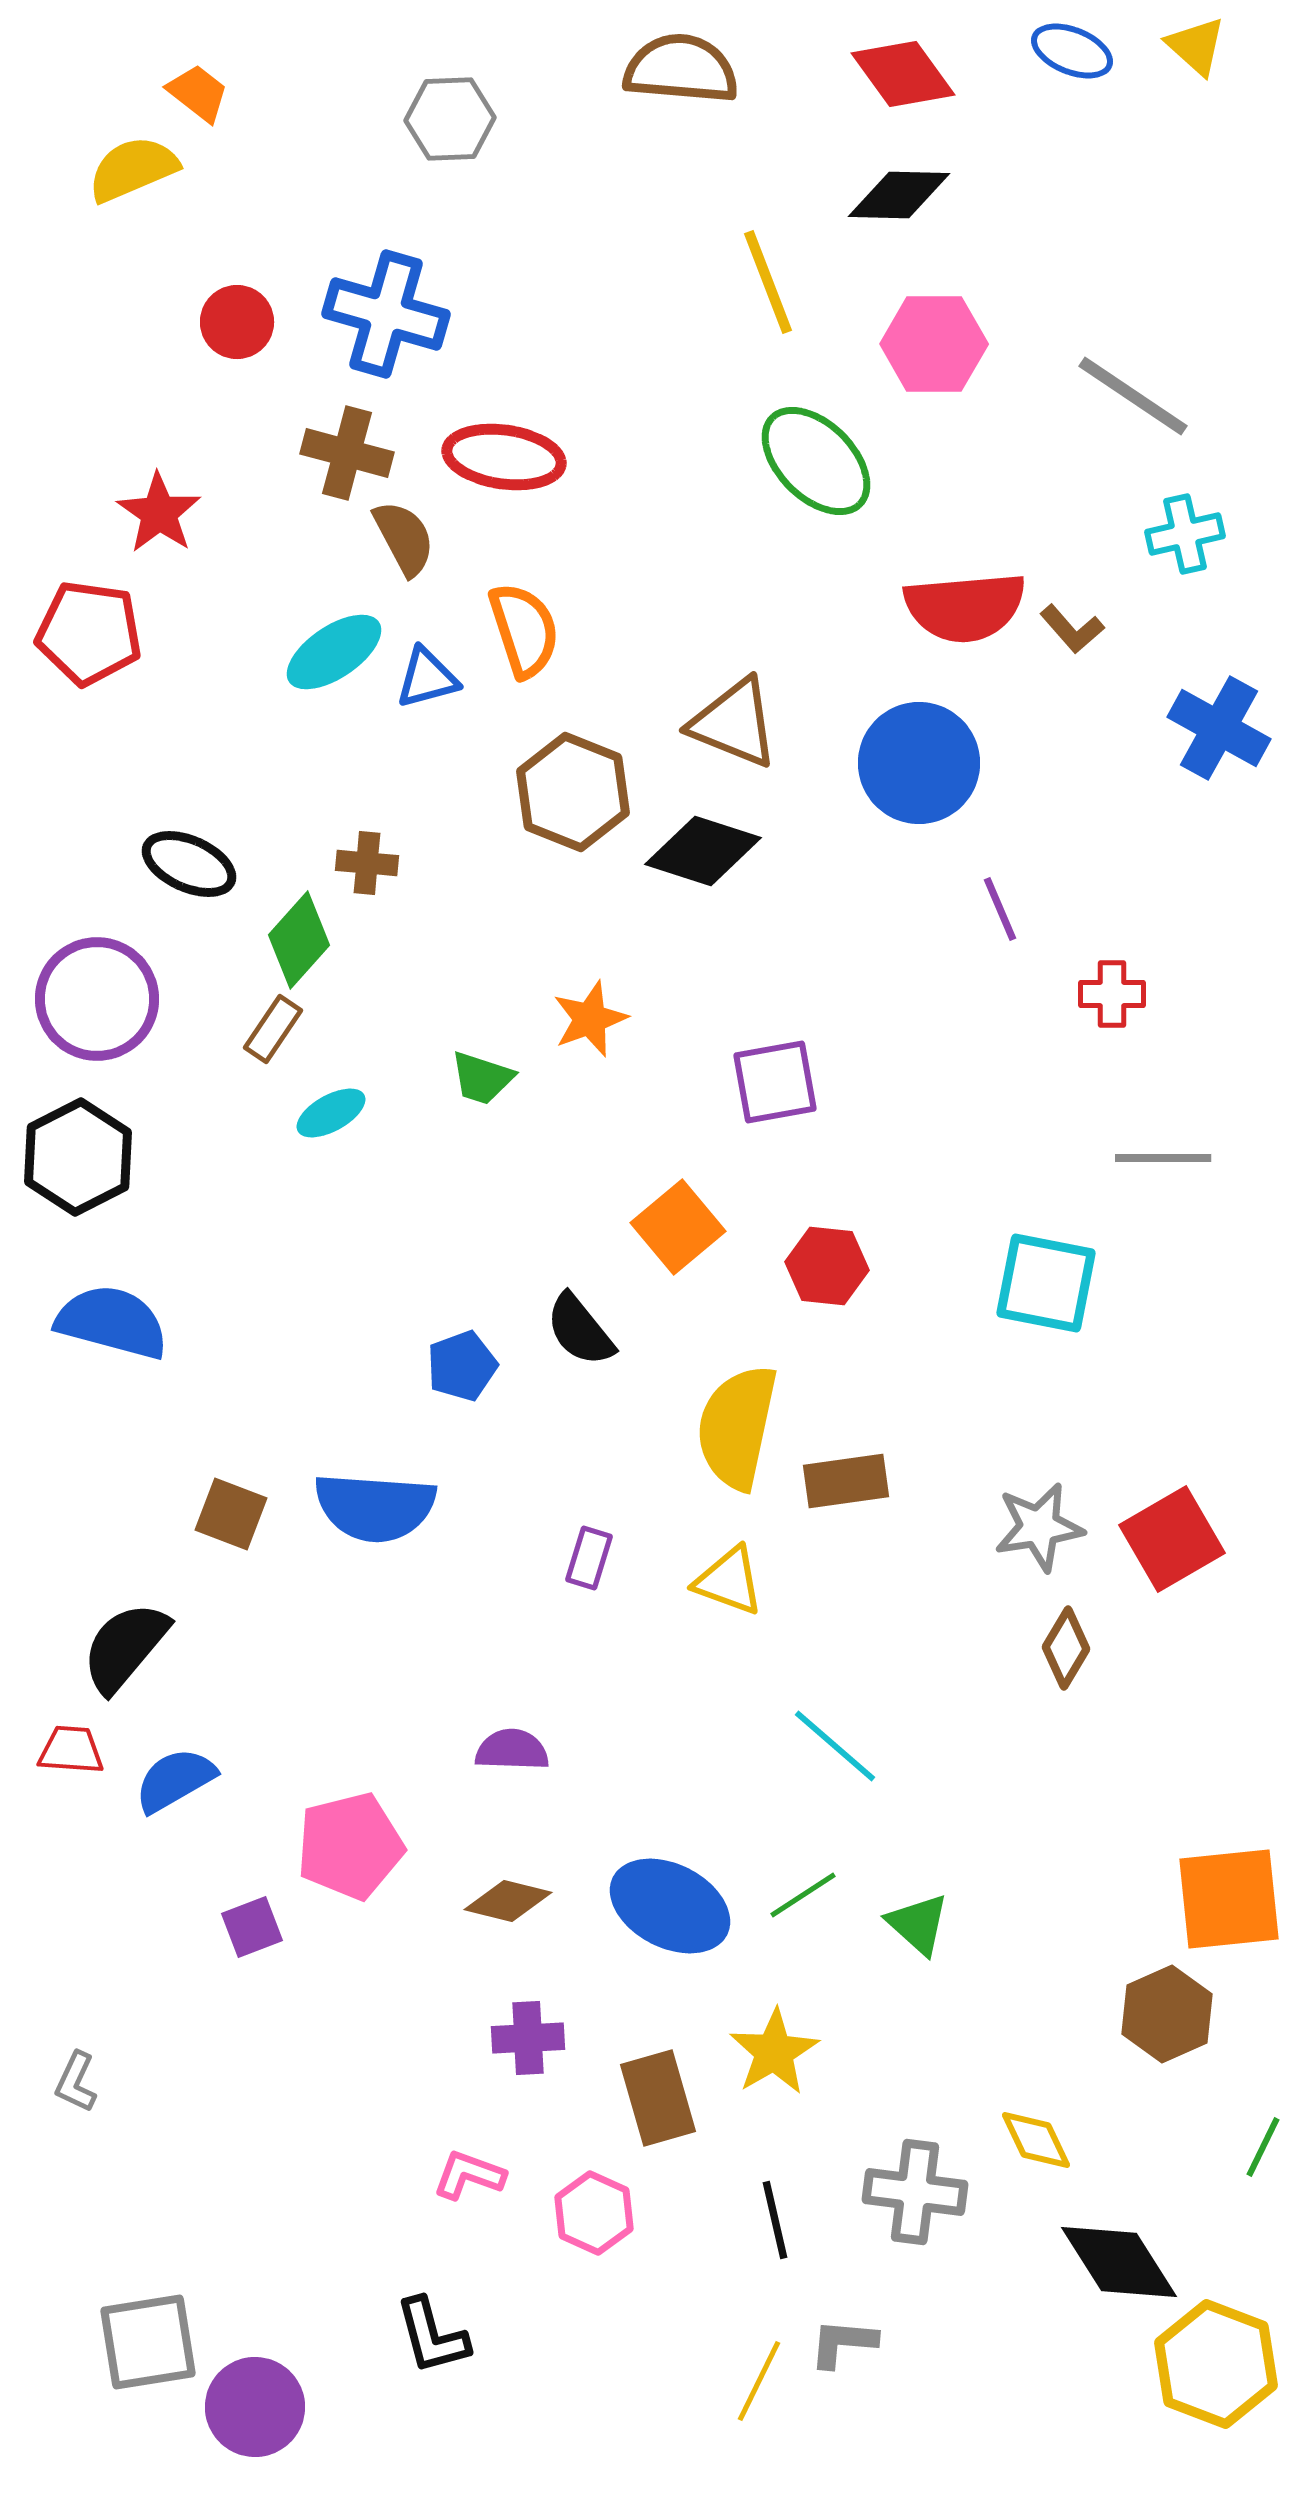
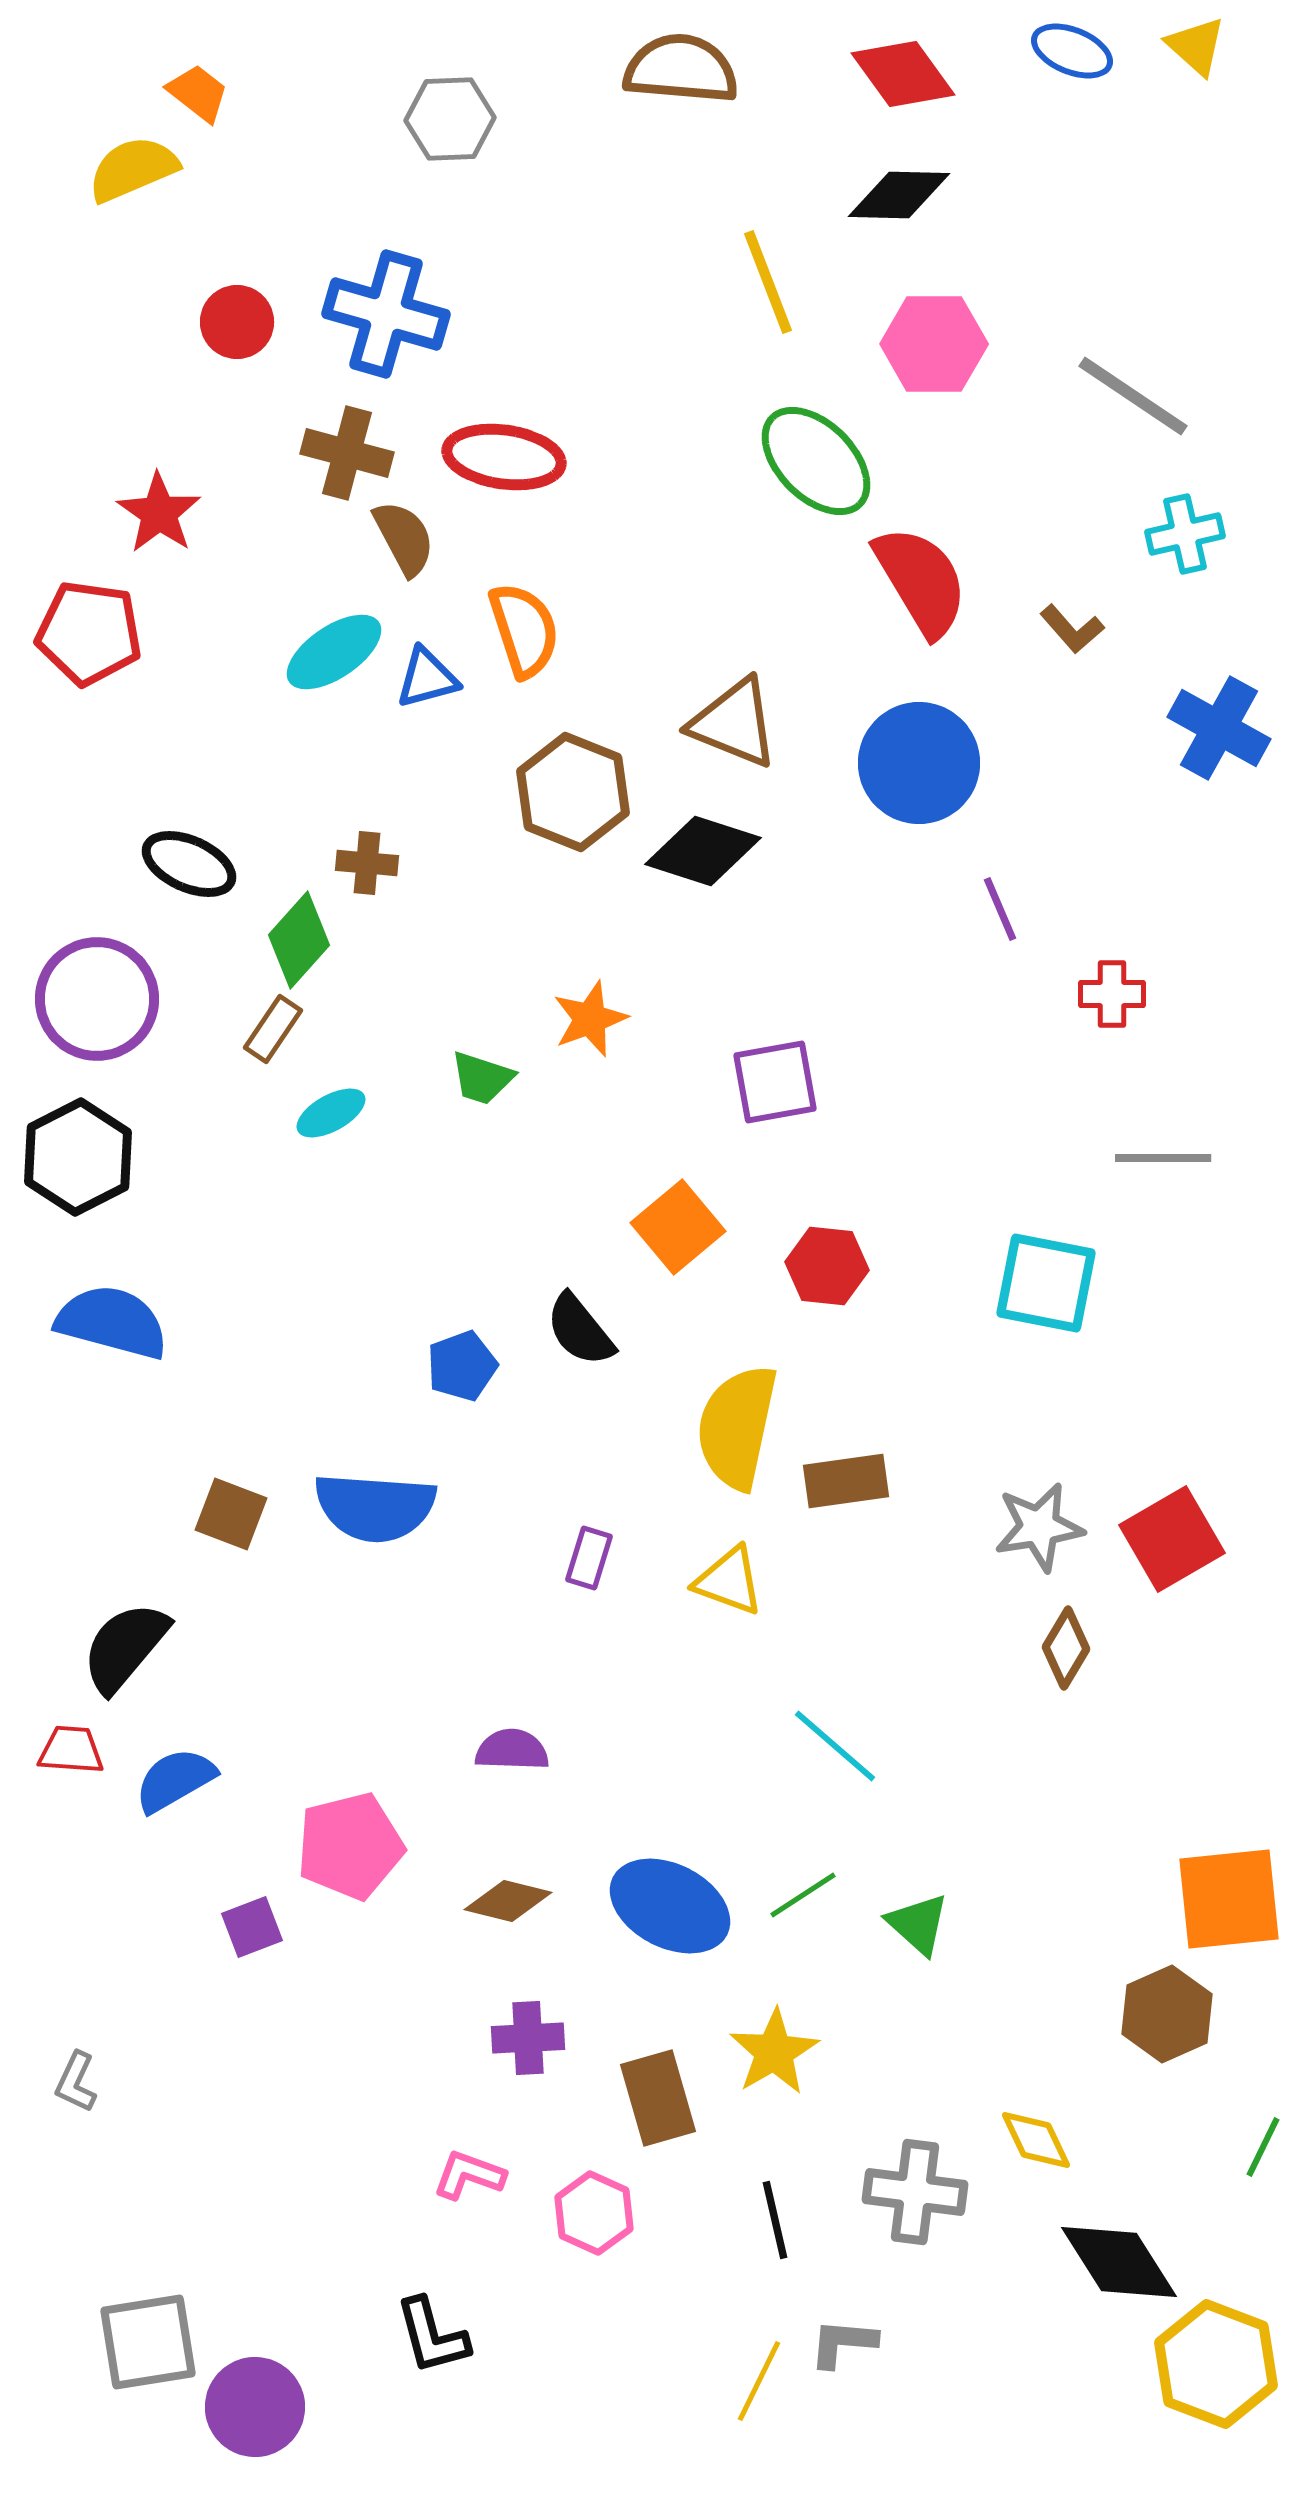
red semicircle at (965, 607): moved 44 px left, 26 px up; rotated 116 degrees counterclockwise
